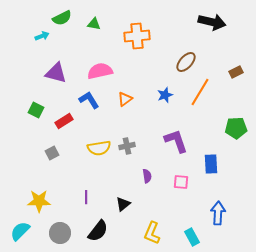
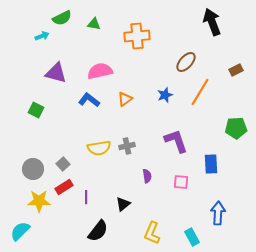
black arrow: rotated 124 degrees counterclockwise
brown rectangle: moved 2 px up
blue L-shape: rotated 20 degrees counterclockwise
red rectangle: moved 66 px down
gray square: moved 11 px right, 11 px down; rotated 16 degrees counterclockwise
gray circle: moved 27 px left, 64 px up
